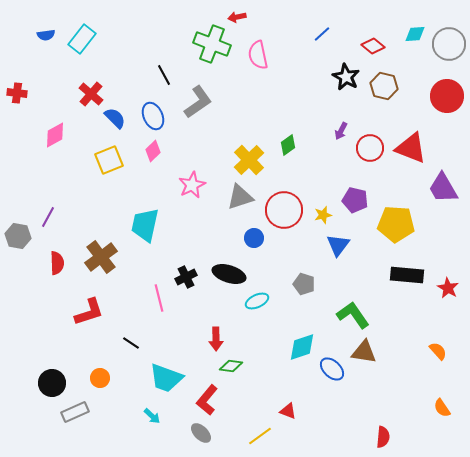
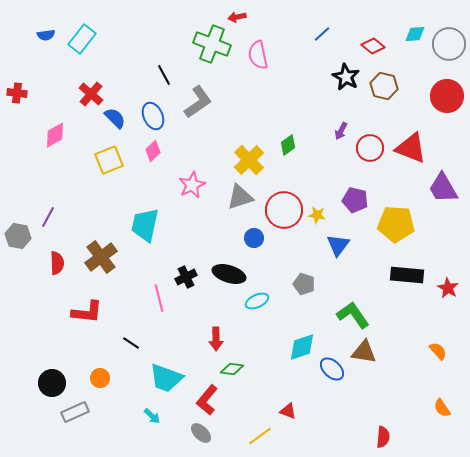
yellow star at (323, 215): moved 6 px left; rotated 24 degrees clockwise
red L-shape at (89, 312): moved 2 px left; rotated 24 degrees clockwise
green diamond at (231, 366): moved 1 px right, 3 px down
